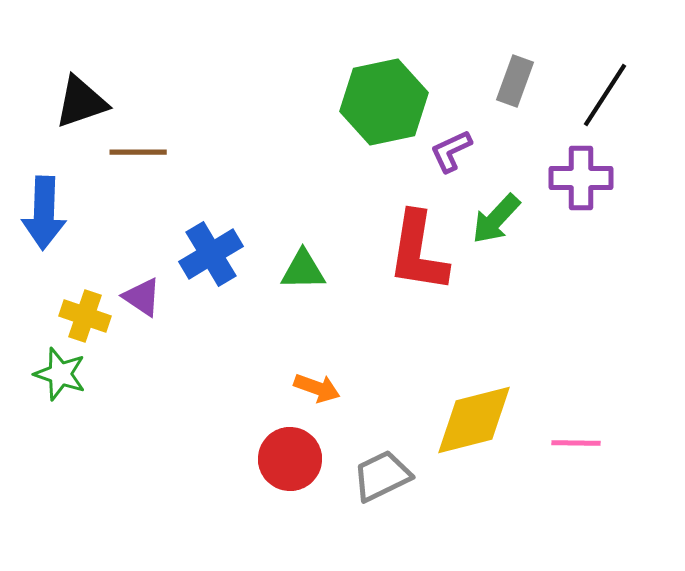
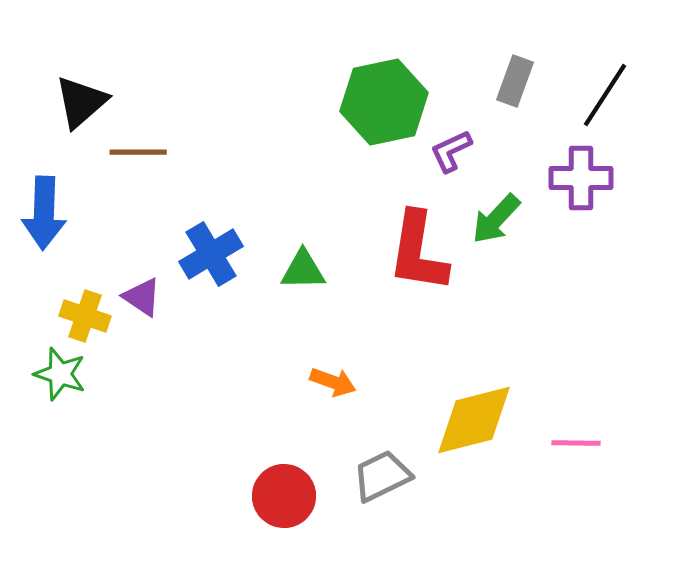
black triangle: rotated 22 degrees counterclockwise
orange arrow: moved 16 px right, 6 px up
red circle: moved 6 px left, 37 px down
